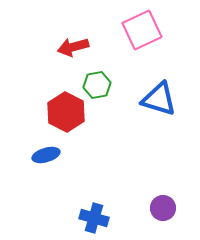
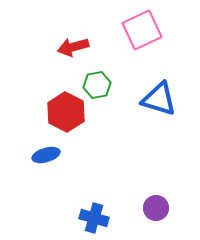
purple circle: moved 7 px left
